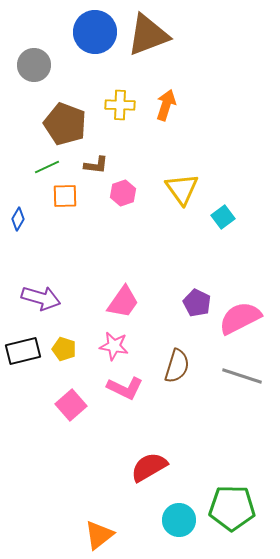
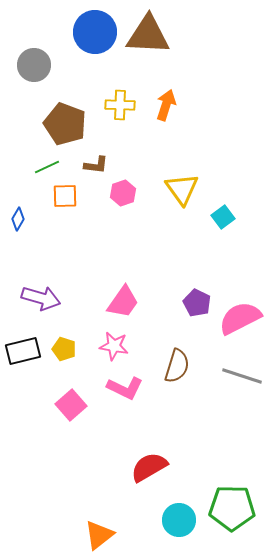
brown triangle: rotated 24 degrees clockwise
